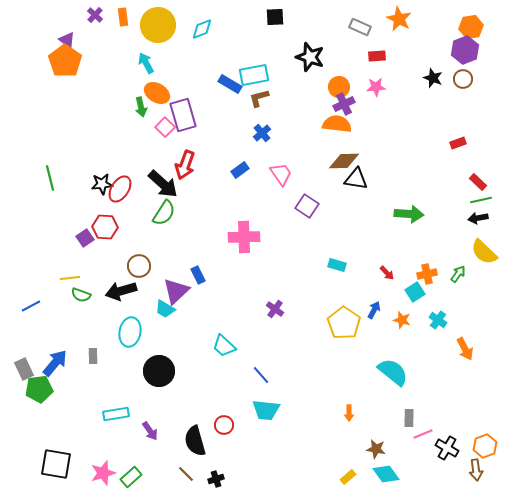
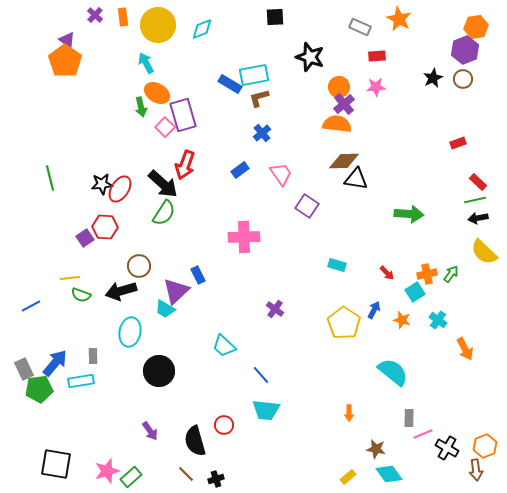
orange hexagon at (471, 27): moved 5 px right
black star at (433, 78): rotated 24 degrees clockwise
purple cross at (344, 104): rotated 15 degrees counterclockwise
green line at (481, 200): moved 6 px left
green arrow at (458, 274): moved 7 px left
cyan rectangle at (116, 414): moved 35 px left, 33 px up
pink star at (103, 473): moved 4 px right, 2 px up
cyan diamond at (386, 474): moved 3 px right
